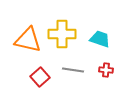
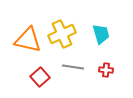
yellow cross: rotated 24 degrees counterclockwise
cyan trapezoid: moved 1 px right, 5 px up; rotated 55 degrees clockwise
gray line: moved 3 px up
